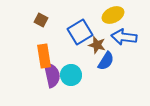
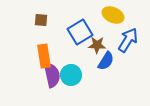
yellow ellipse: rotated 50 degrees clockwise
brown square: rotated 24 degrees counterclockwise
blue arrow: moved 4 px right, 3 px down; rotated 115 degrees clockwise
brown star: rotated 12 degrees counterclockwise
